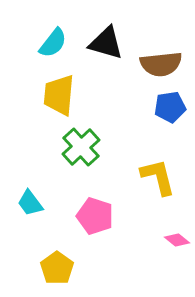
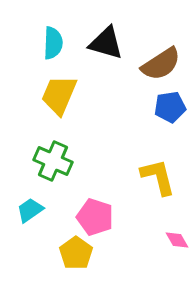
cyan semicircle: rotated 36 degrees counterclockwise
brown semicircle: rotated 27 degrees counterclockwise
yellow trapezoid: rotated 18 degrees clockwise
green cross: moved 28 px left, 14 px down; rotated 24 degrees counterclockwise
cyan trapezoid: moved 7 px down; rotated 92 degrees clockwise
pink pentagon: moved 1 px down
pink diamond: rotated 20 degrees clockwise
yellow pentagon: moved 19 px right, 15 px up
